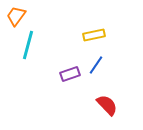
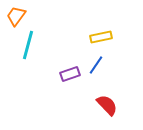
yellow rectangle: moved 7 px right, 2 px down
